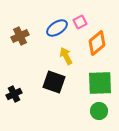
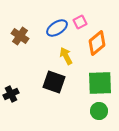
brown cross: rotated 30 degrees counterclockwise
black cross: moved 3 px left
